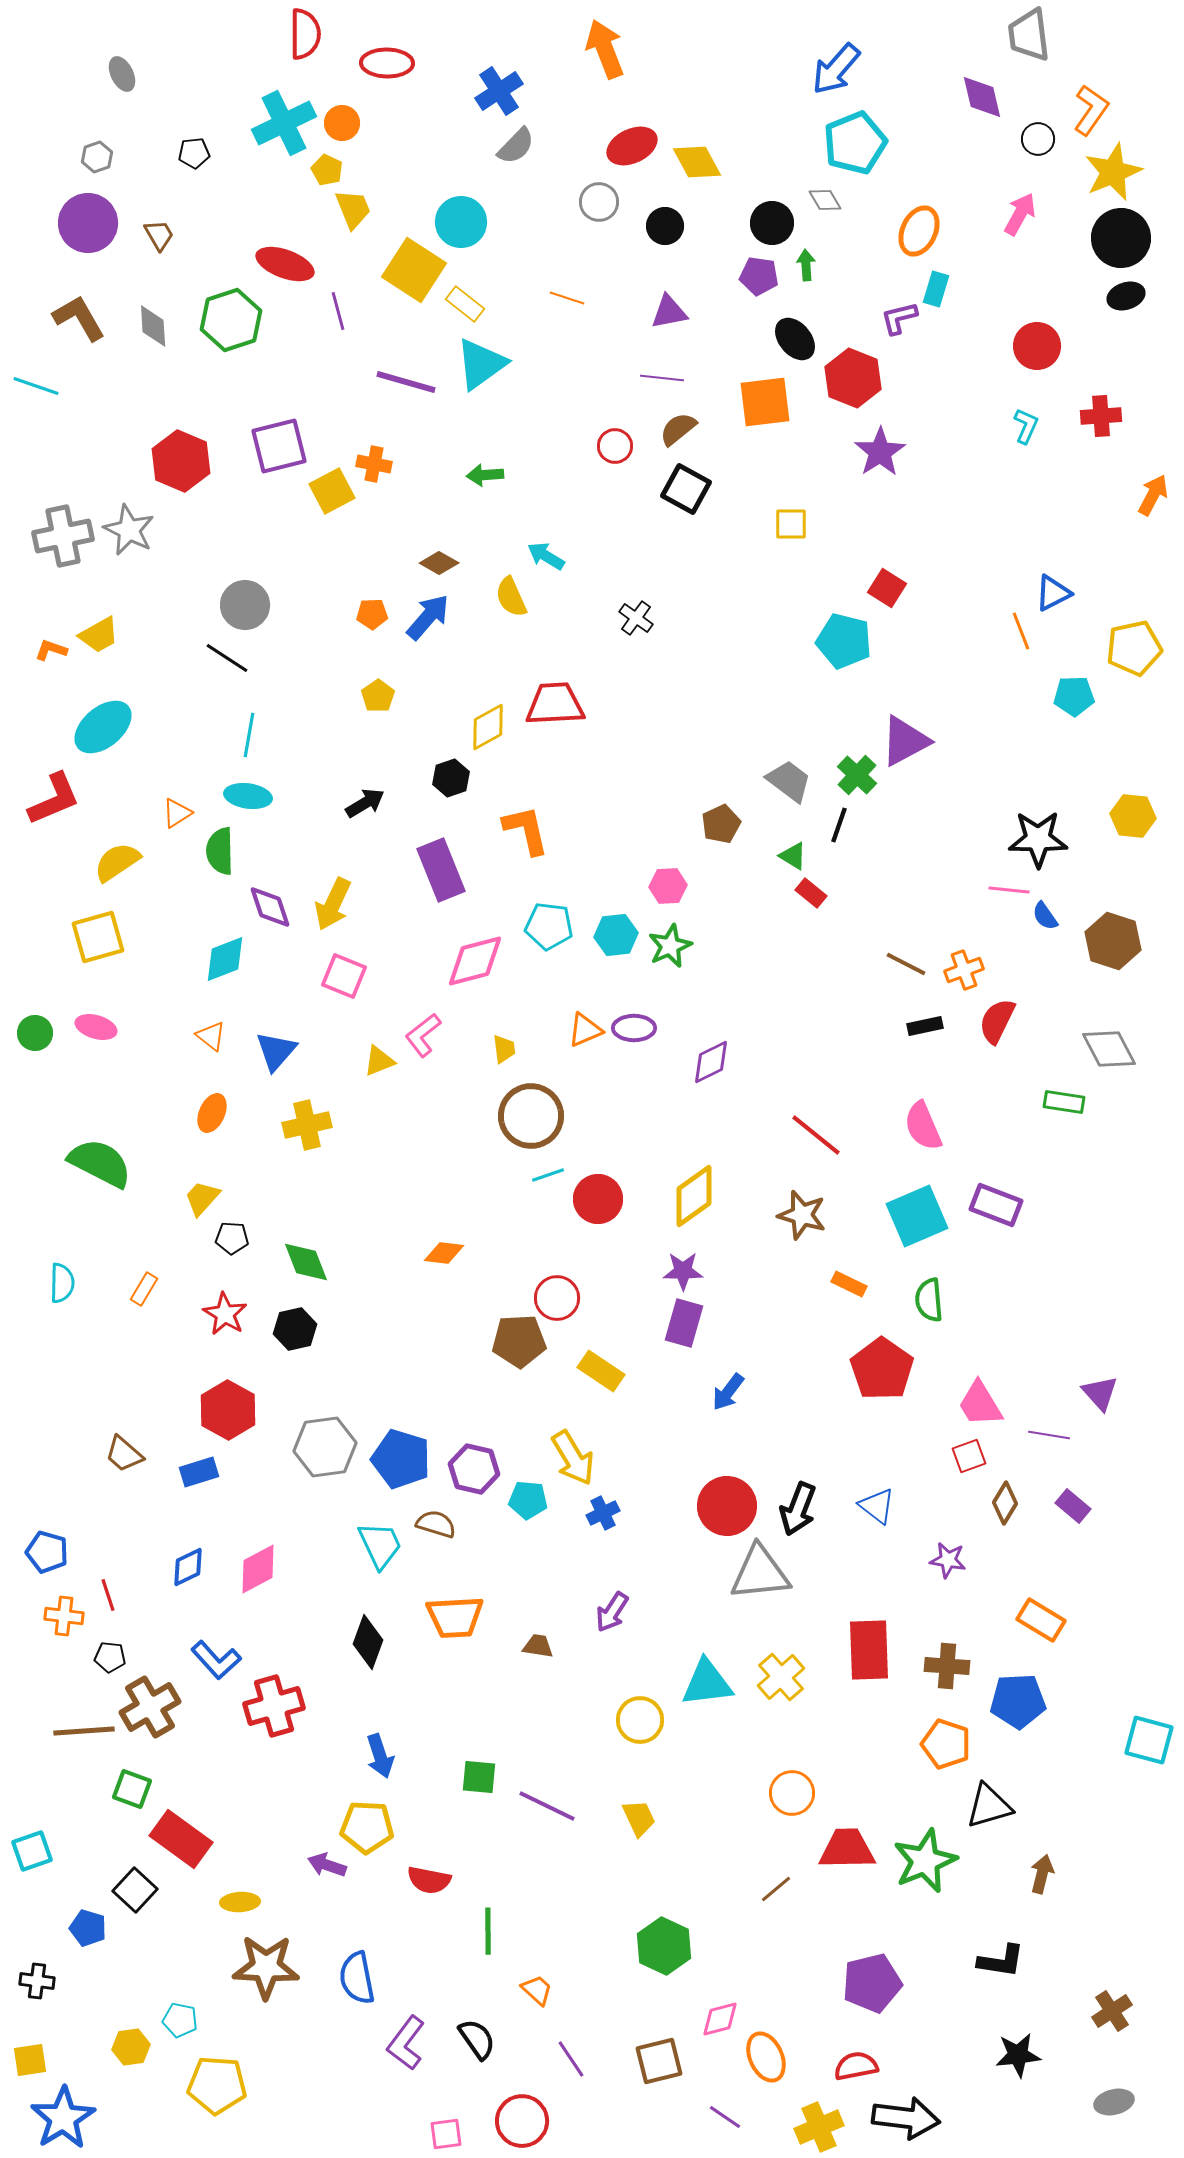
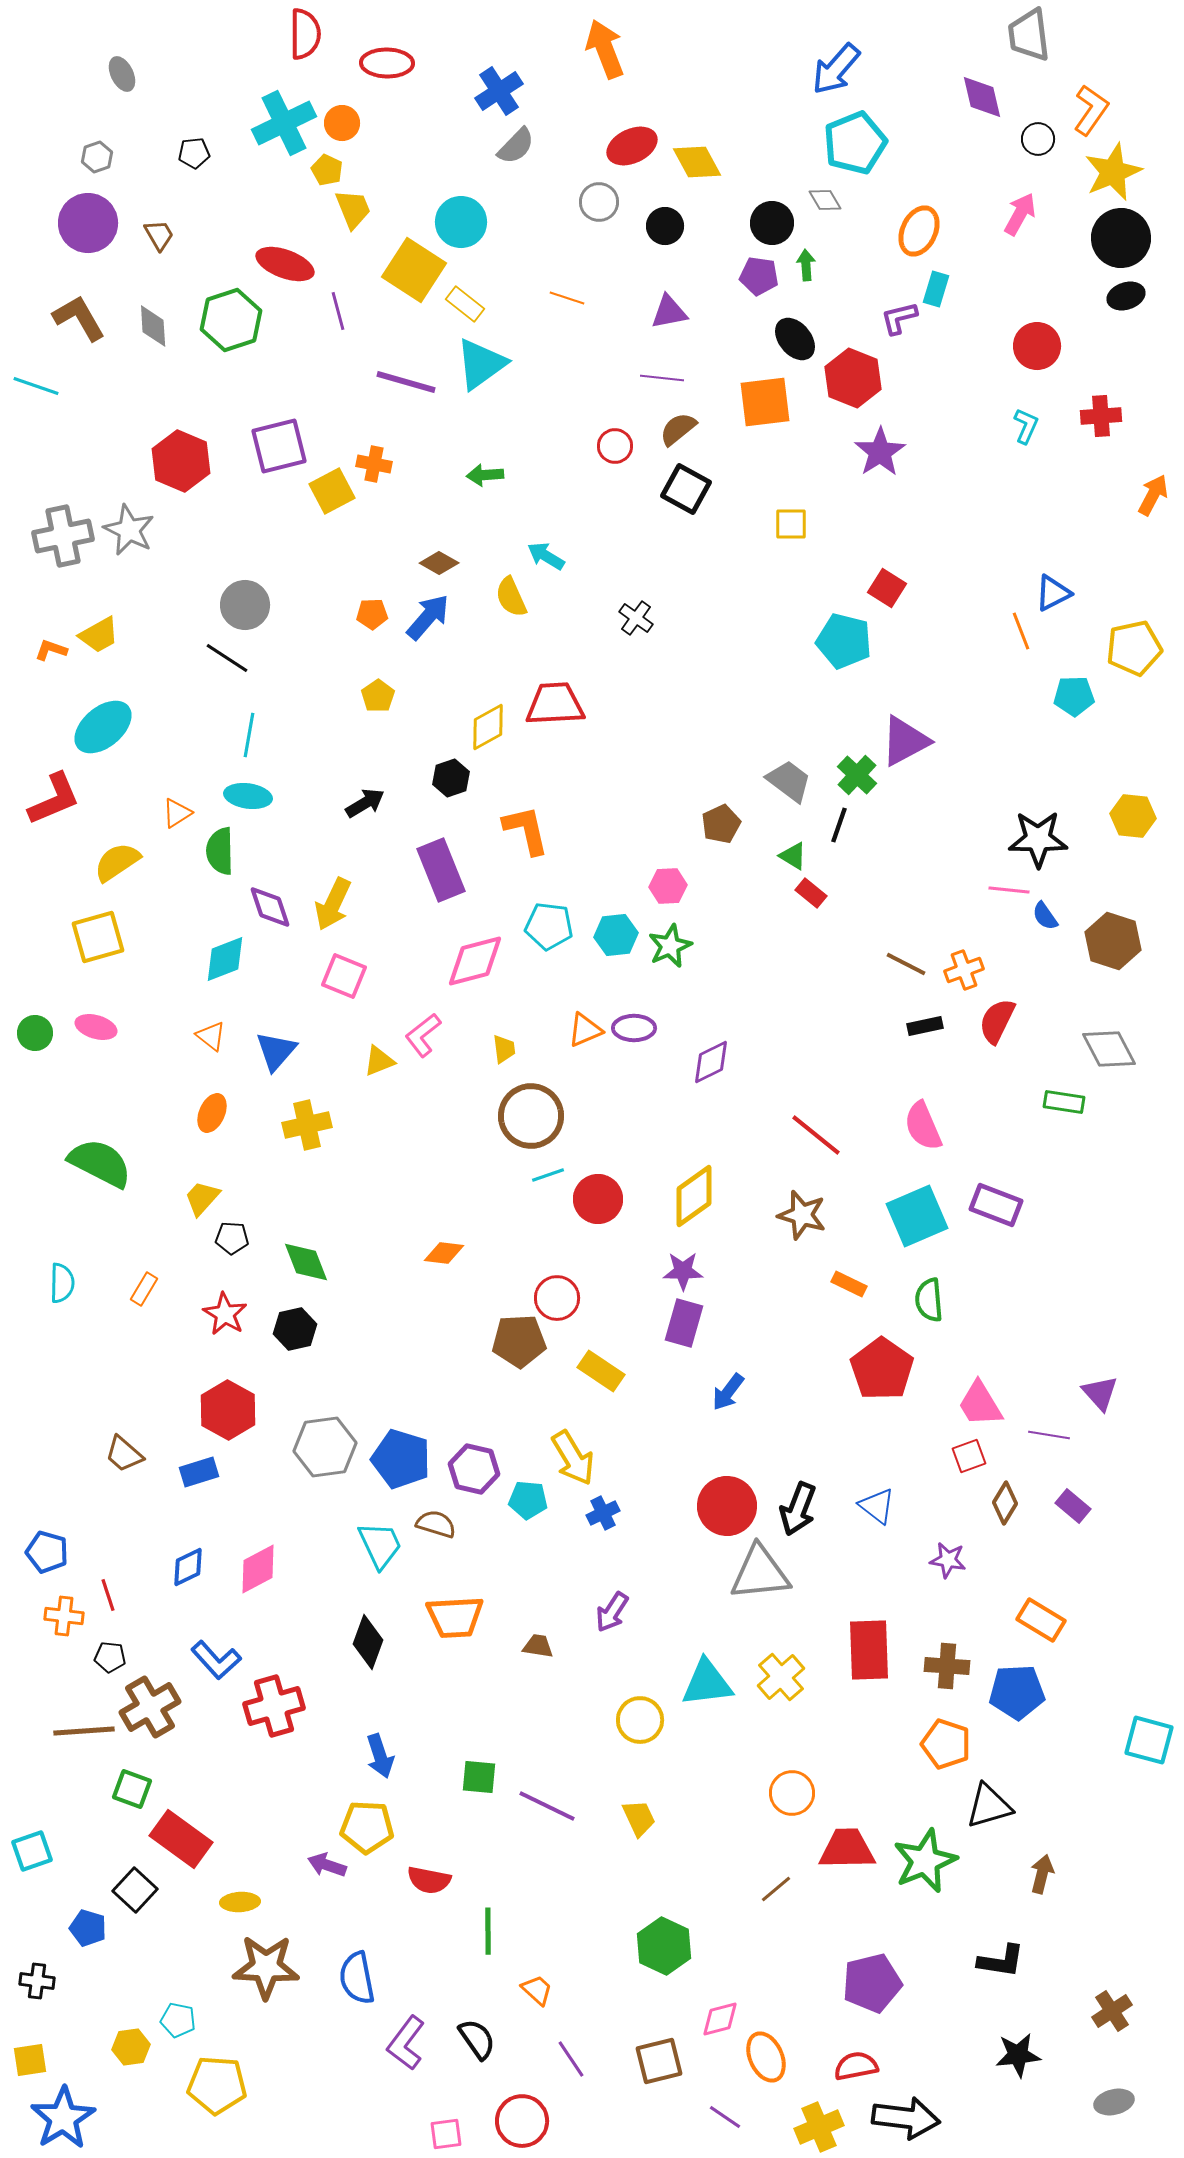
blue pentagon at (1018, 1701): moved 1 px left, 9 px up
cyan pentagon at (180, 2020): moved 2 px left
